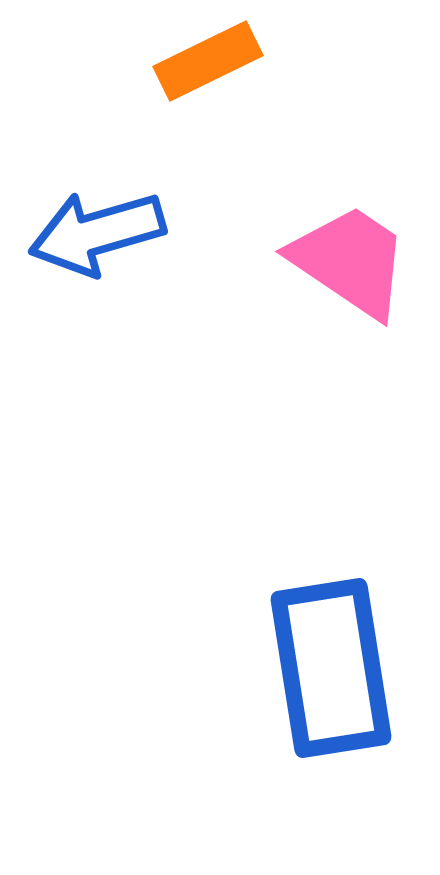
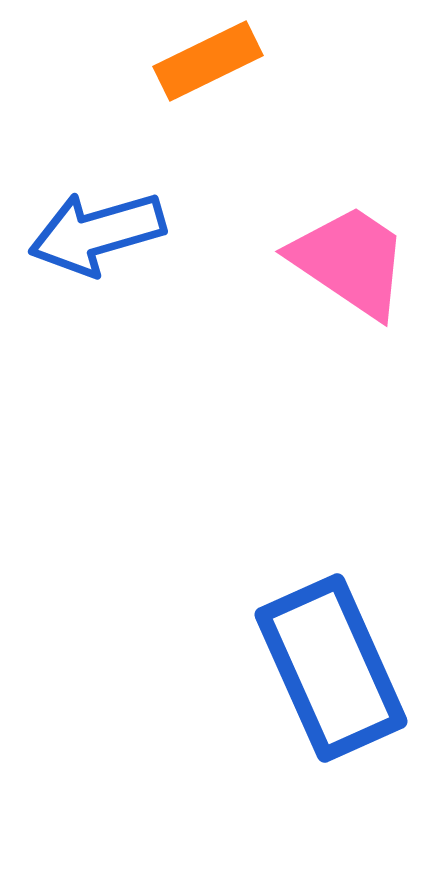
blue rectangle: rotated 15 degrees counterclockwise
